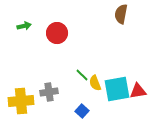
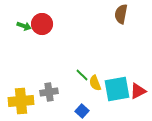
green arrow: rotated 32 degrees clockwise
red circle: moved 15 px left, 9 px up
red triangle: rotated 18 degrees counterclockwise
